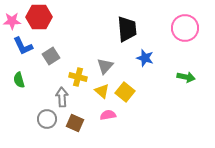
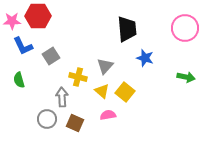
red hexagon: moved 1 px left, 1 px up
